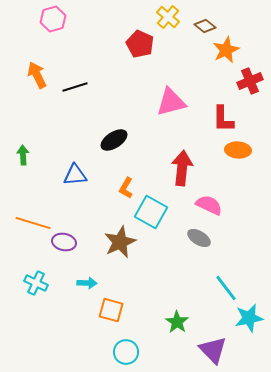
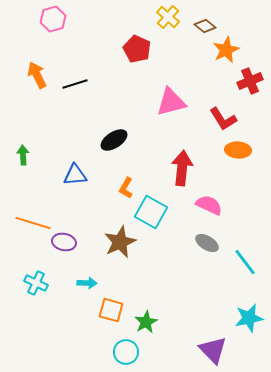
red pentagon: moved 3 px left, 5 px down
black line: moved 3 px up
red L-shape: rotated 32 degrees counterclockwise
gray ellipse: moved 8 px right, 5 px down
cyan line: moved 19 px right, 26 px up
green star: moved 31 px left; rotated 10 degrees clockwise
